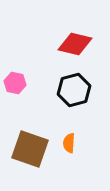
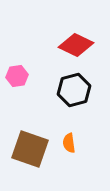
red diamond: moved 1 px right, 1 px down; rotated 12 degrees clockwise
pink hexagon: moved 2 px right, 7 px up; rotated 20 degrees counterclockwise
orange semicircle: rotated 12 degrees counterclockwise
